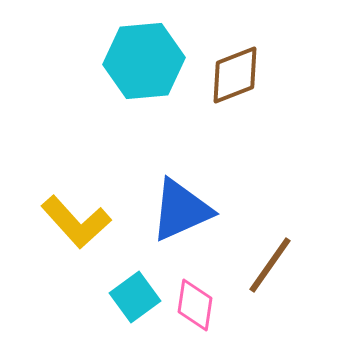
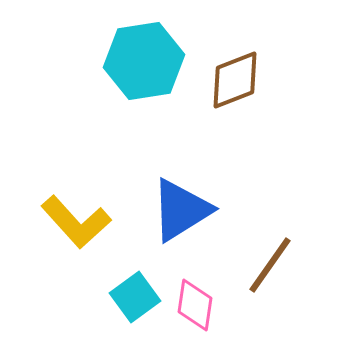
cyan hexagon: rotated 4 degrees counterclockwise
brown diamond: moved 5 px down
blue triangle: rotated 8 degrees counterclockwise
